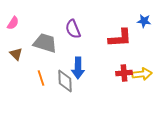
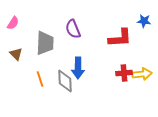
gray trapezoid: rotated 75 degrees clockwise
orange line: moved 1 px left, 1 px down
